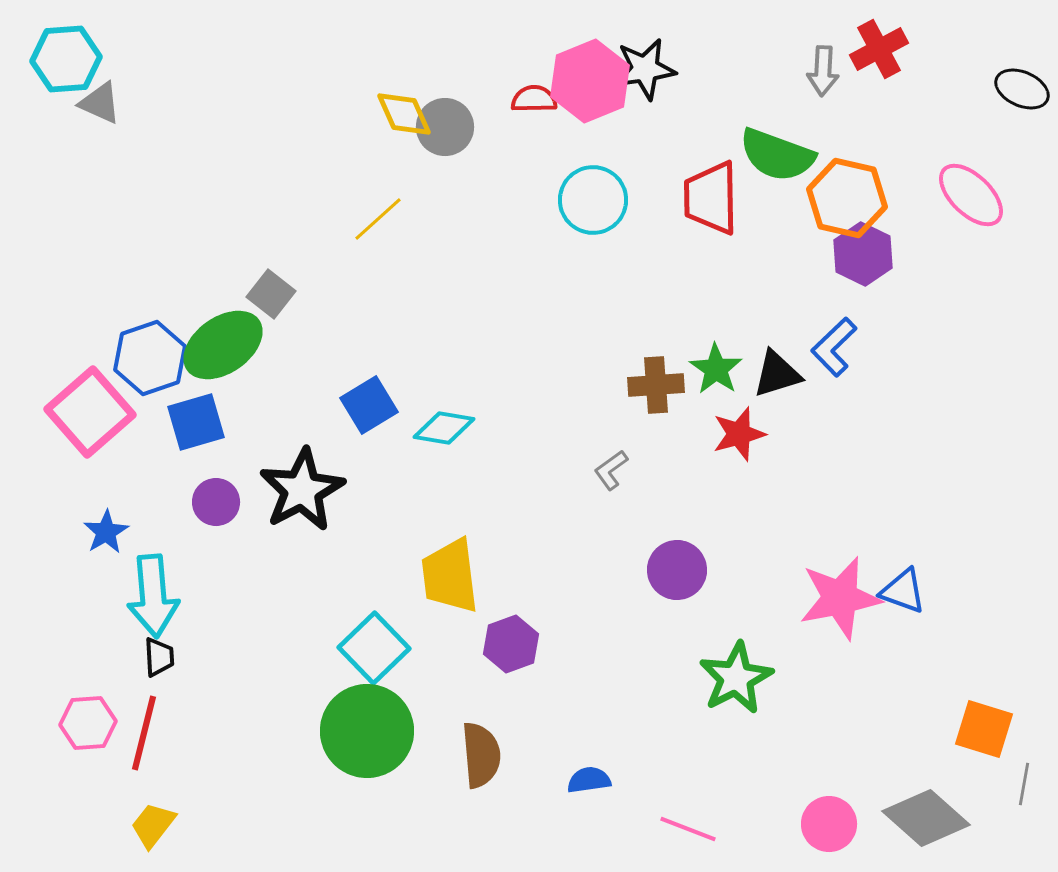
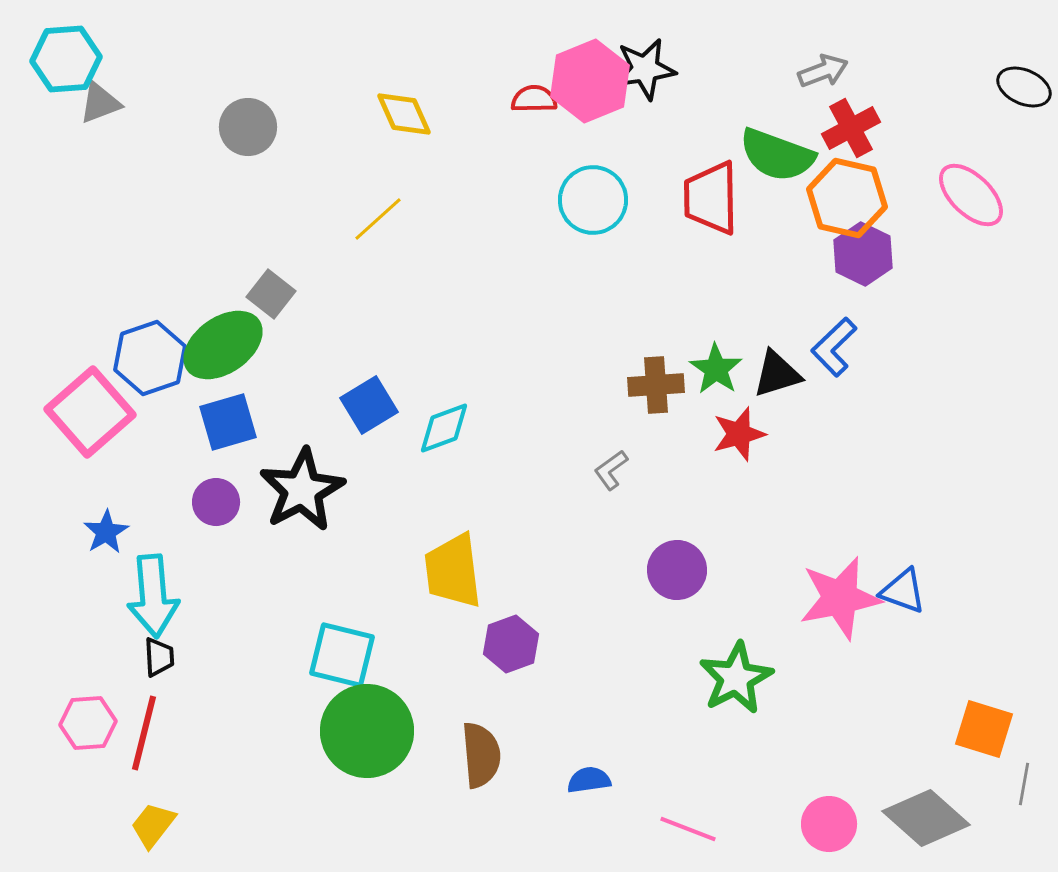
red cross at (879, 49): moved 28 px left, 79 px down
gray arrow at (823, 71): rotated 114 degrees counterclockwise
black ellipse at (1022, 89): moved 2 px right, 2 px up
gray triangle at (100, 103): rotated 45 degrees counterclockwise
gray circle at (445, 127): moved 197 px left
blue square at (196, 422): moved 32 px right
cyan diamond at (444, 428): rotated 30 degrees counterclockwise
yellow trapezoid at (450, 576): moved 3 px right, 5 px up
cyan square at (374, 648): moved 32 px left, 7 px down; rotated 32 degrees counterclockwise
